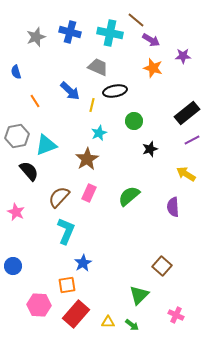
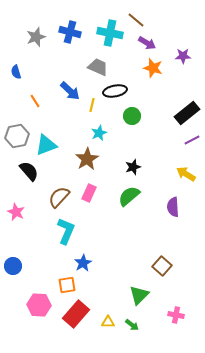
purple arrow: moved 4 px left, 3 px down
green circle: moved 2 px left, 5 px up
black star: moved 17 px left, 18 px down
pink cross: rotated 14 degrees counterclockwise
